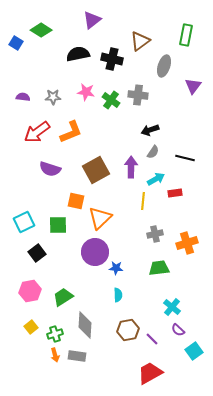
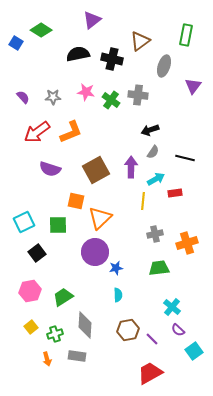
purple semicircle at (23, 97): rotated 40 degrees clockwise
blue star at (116, 268): rotated 16 degrees counterclockwise
orange arrow at (55, 355): moved 8 px left, 4 px down
